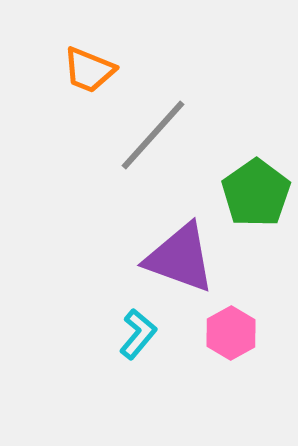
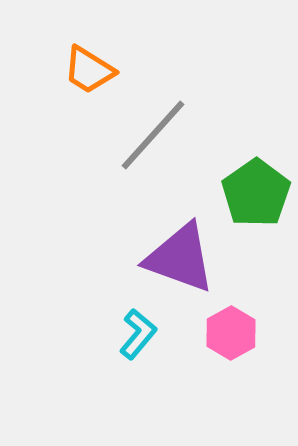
orange trapezoid: rotated 10 degrees clockwise
